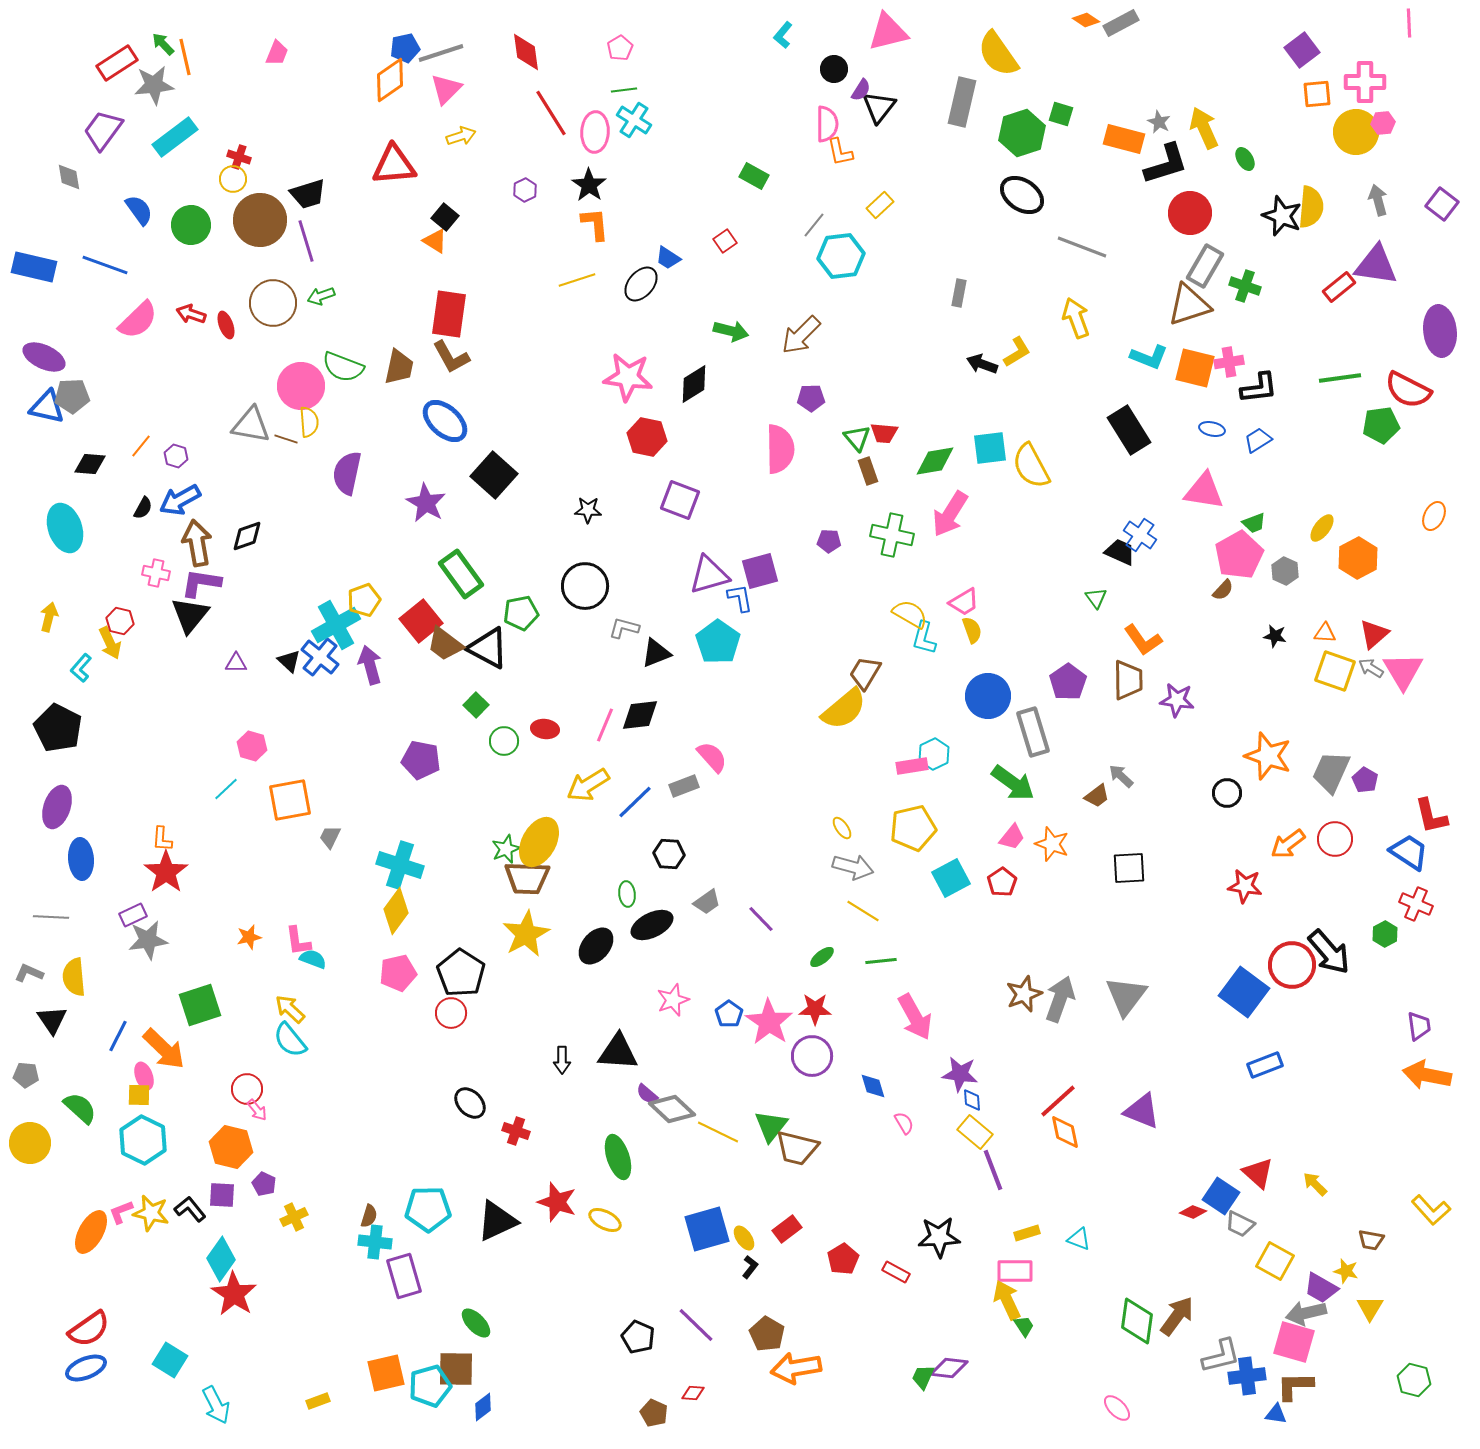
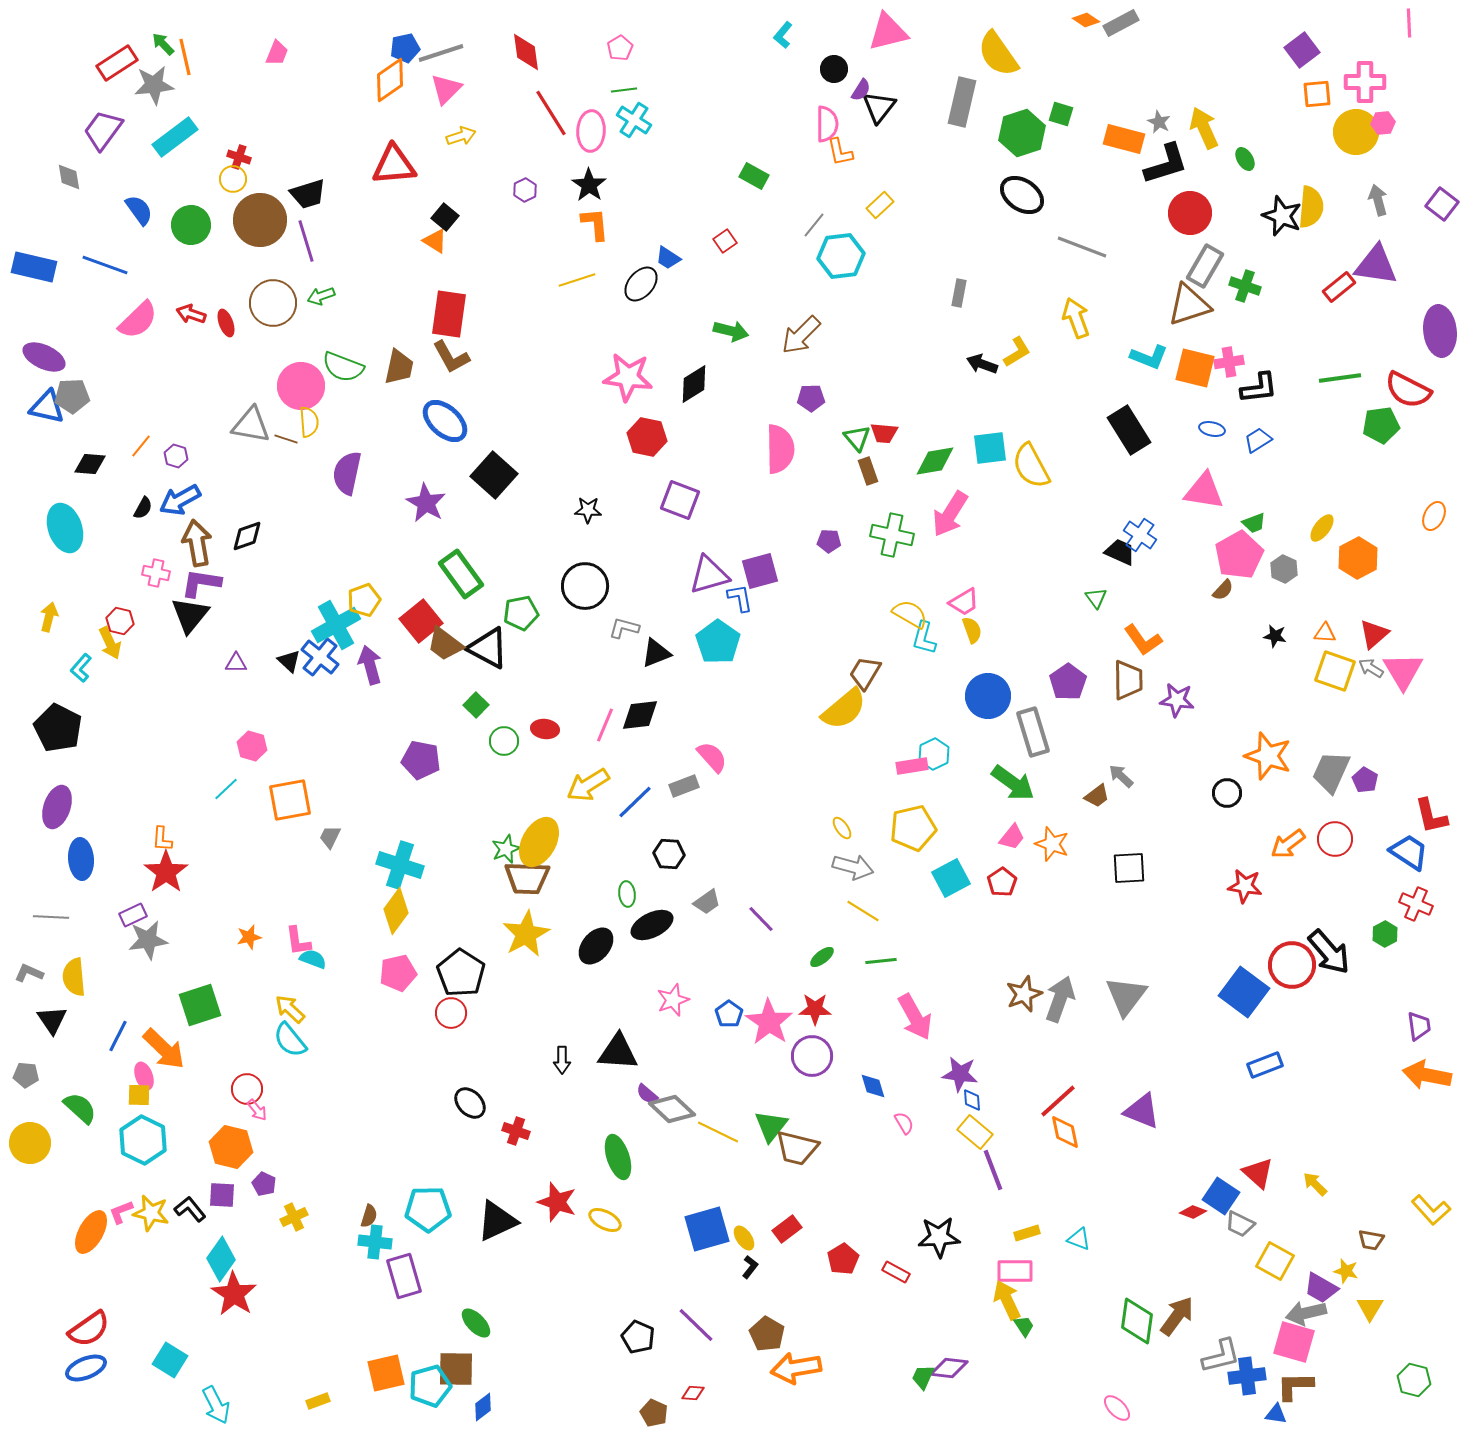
pink ellipse at (595, 132): moved 4 px left, 1 px up
red ellipse at (226, 325): moved 2 px up
gray hexagon at (1285, 571): moved 1 px left, 2 px up
